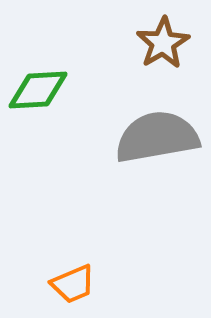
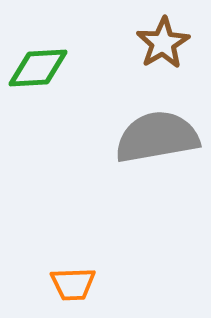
green diamond: moved 22 px up
orange trapezoid: rotated 21 degrees clockwise
